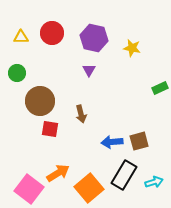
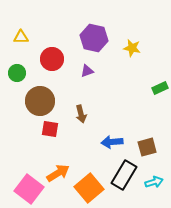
red circle: moved 26 px down
purple triangle: moved 2 px left, 1 px down; rotated 40 degrees clockwise
brown square: moved 8 px right, 6 px down
